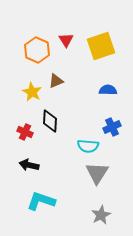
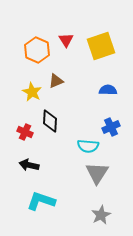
blue cross: moved 1 px left
